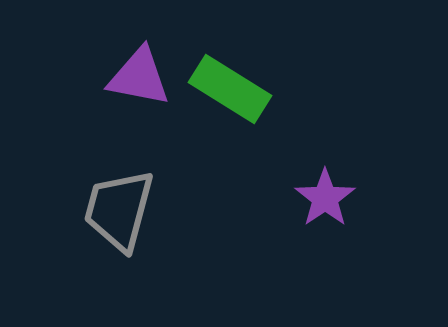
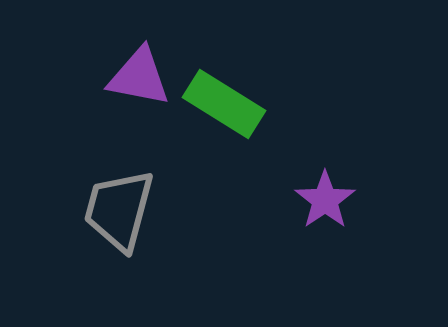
green rectangle: moved 6 px left, 15 px down
purple star: moved 2 px down
